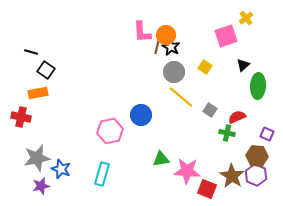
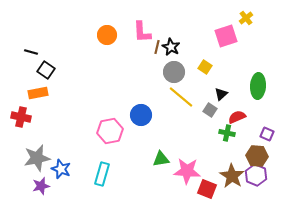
orange circle: moved 59 px left
black triangle: moved 22 px left, 29 px down
